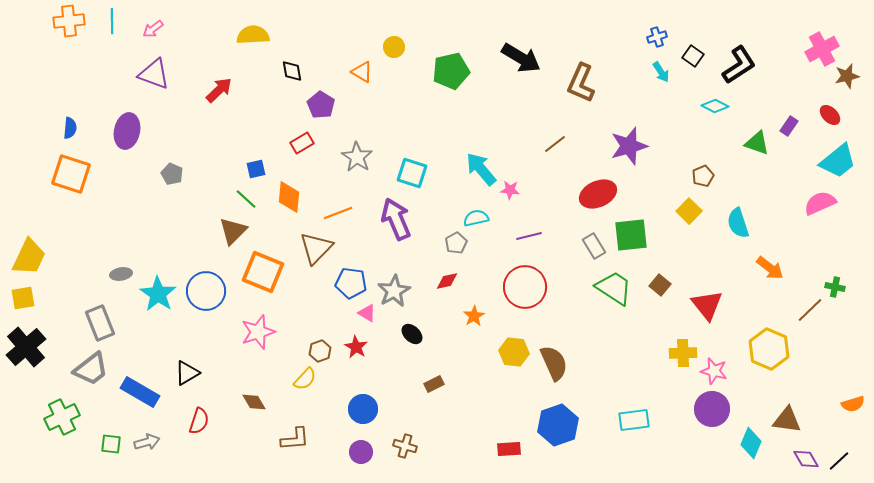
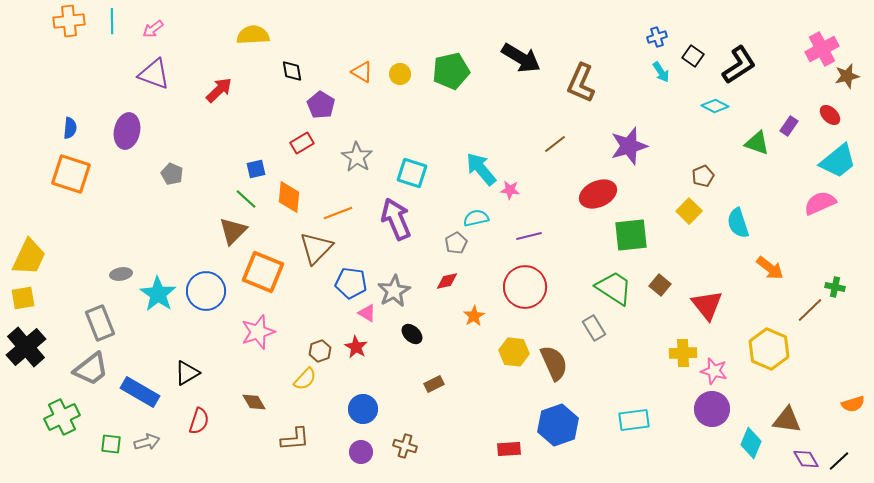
yellow circle at (394, 47): moved 6 px right, 27 px down
gray rectangle at (594, 246): moved 82 px down
